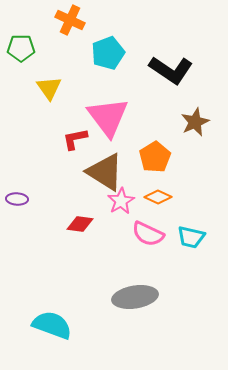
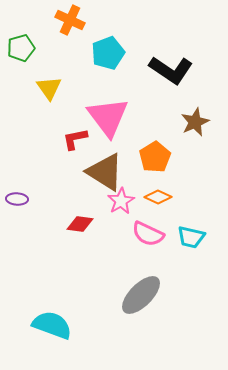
green pentagon: rotated 16 degrees counterclockwise
gray ellipse: moved 6 px right, 2 px up; rotated 36 degrees counterclockwise
